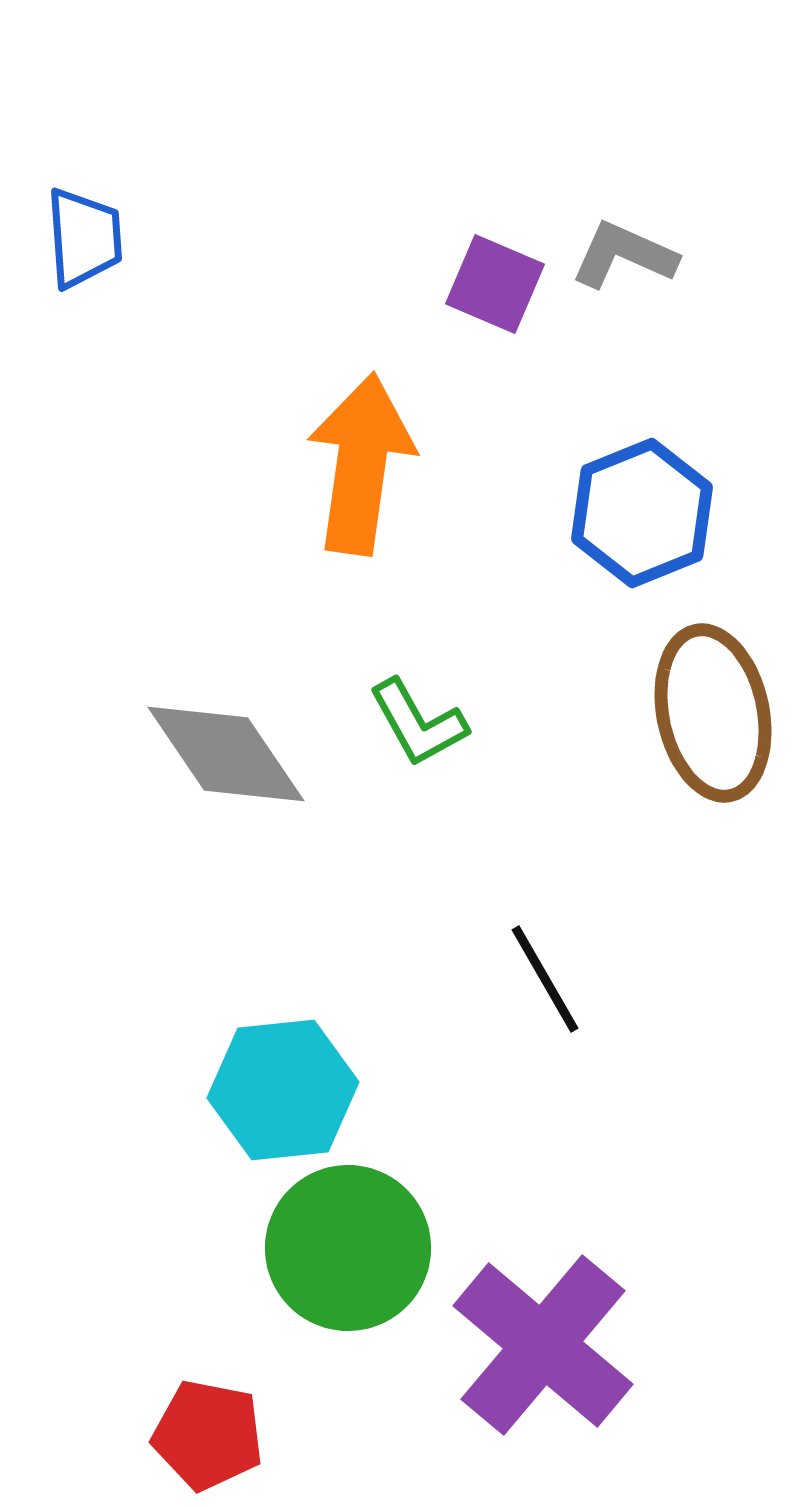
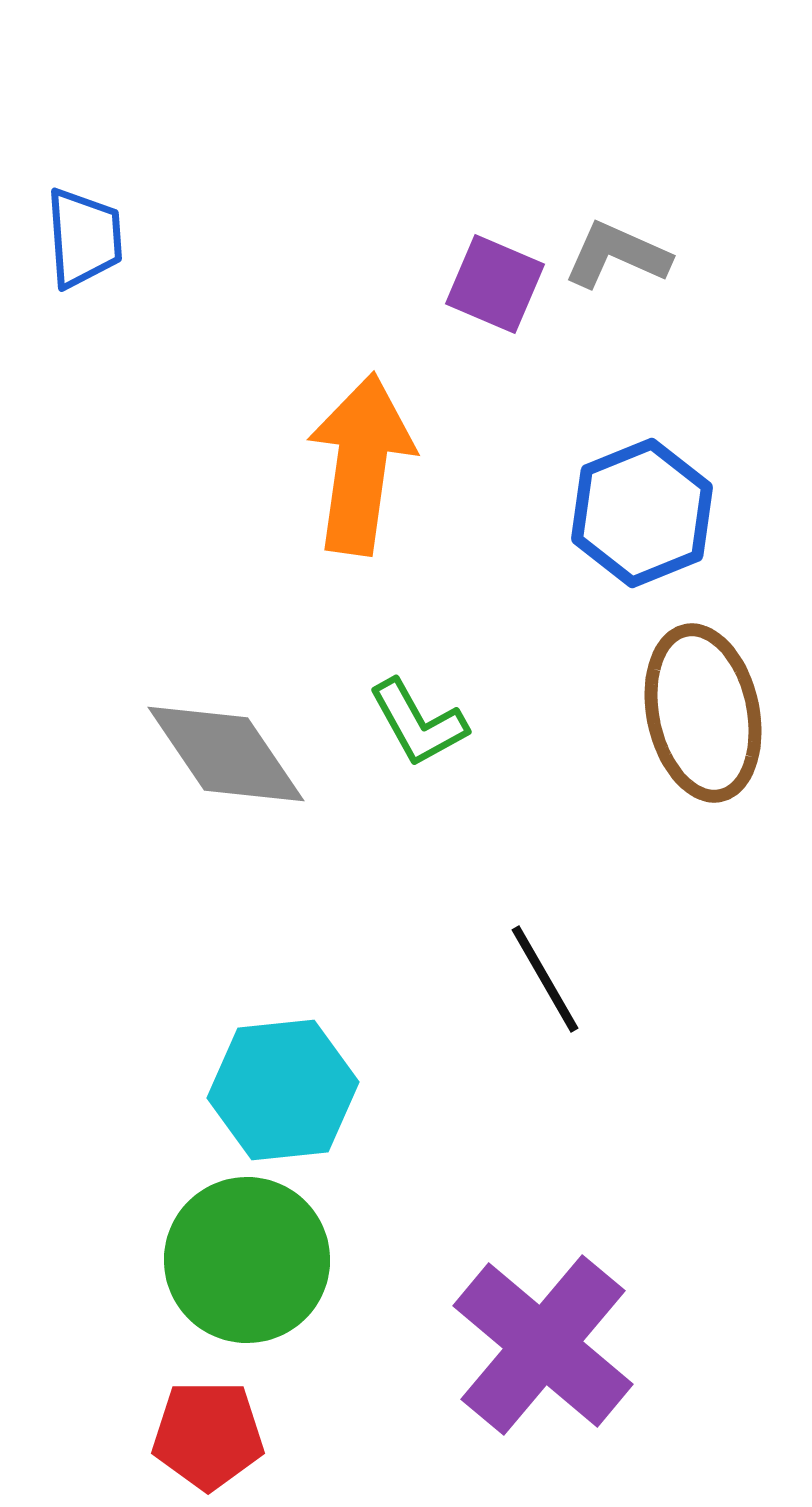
gray L-shape: moved 7 px left
brown ellipse: moved 10 px left
green circle: moved 101 px left, 12 px down
red pentagon: rotated 11 degrees counterclockwise
